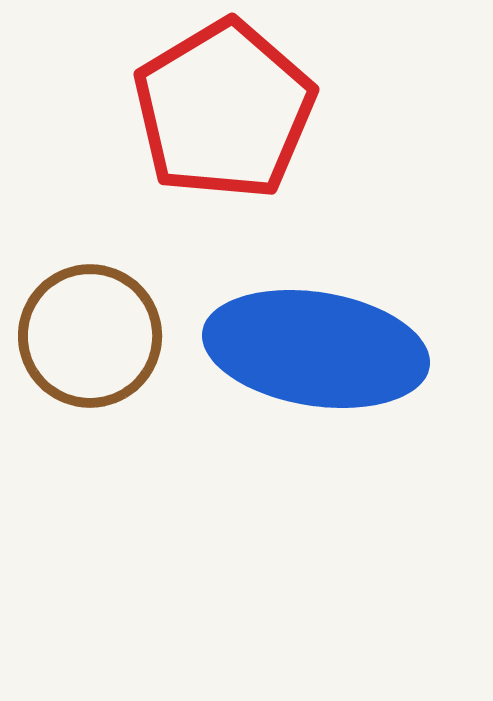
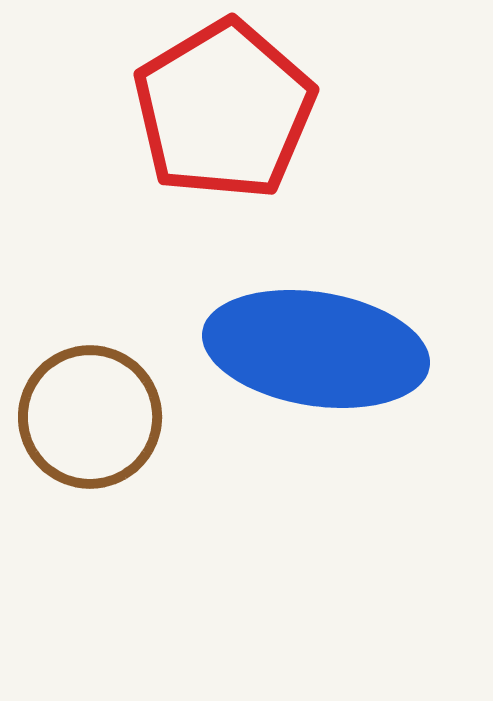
brown circle: moved 81 px down
